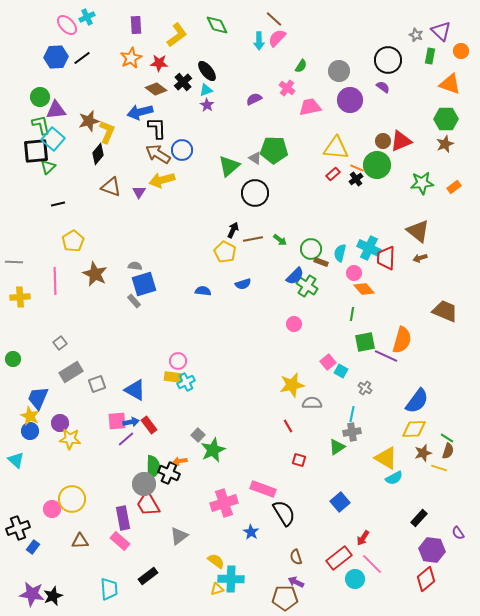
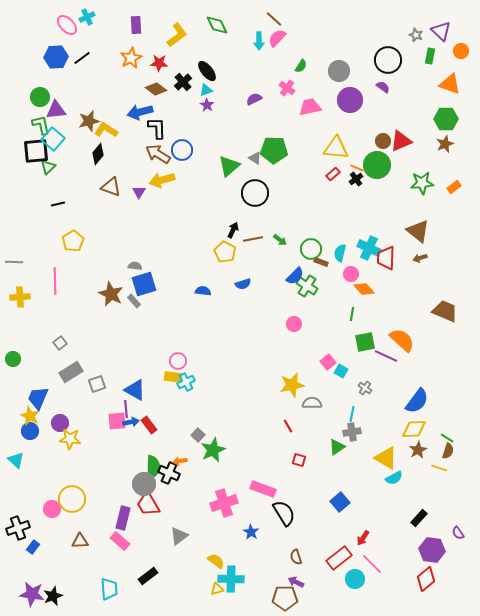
yellow L-shape at (107, 132): moved 1 px left, 2 px up; rotated 80 degrees counterclockwise
pink circle at (354, 273): moved 3 px left, 1 px down
brown star at (95, 274): moved 16 px right, 20 px down
orange semicircle at (402, 340): rotated 64 degrees counterclockwise
purple line at (126, 439): moved 30 px up; rotated 54 degrees counterclockwise
brown star at (423, 453): moved 5 px left, 3 px up; rotated 12 degrees counterclockwise
purple rectangle at (123, 518): rotated 25 degrees clockwise
